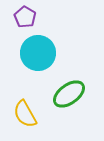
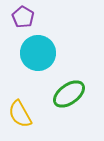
purple pentagon: moved 2 px left
yellow semicircle: moved 5 px left
